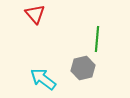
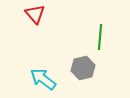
green line: moved 3 px right, 2 px up
